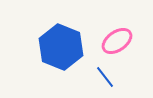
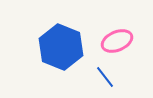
pink ellipse: rotated 12 degrees clockwise
